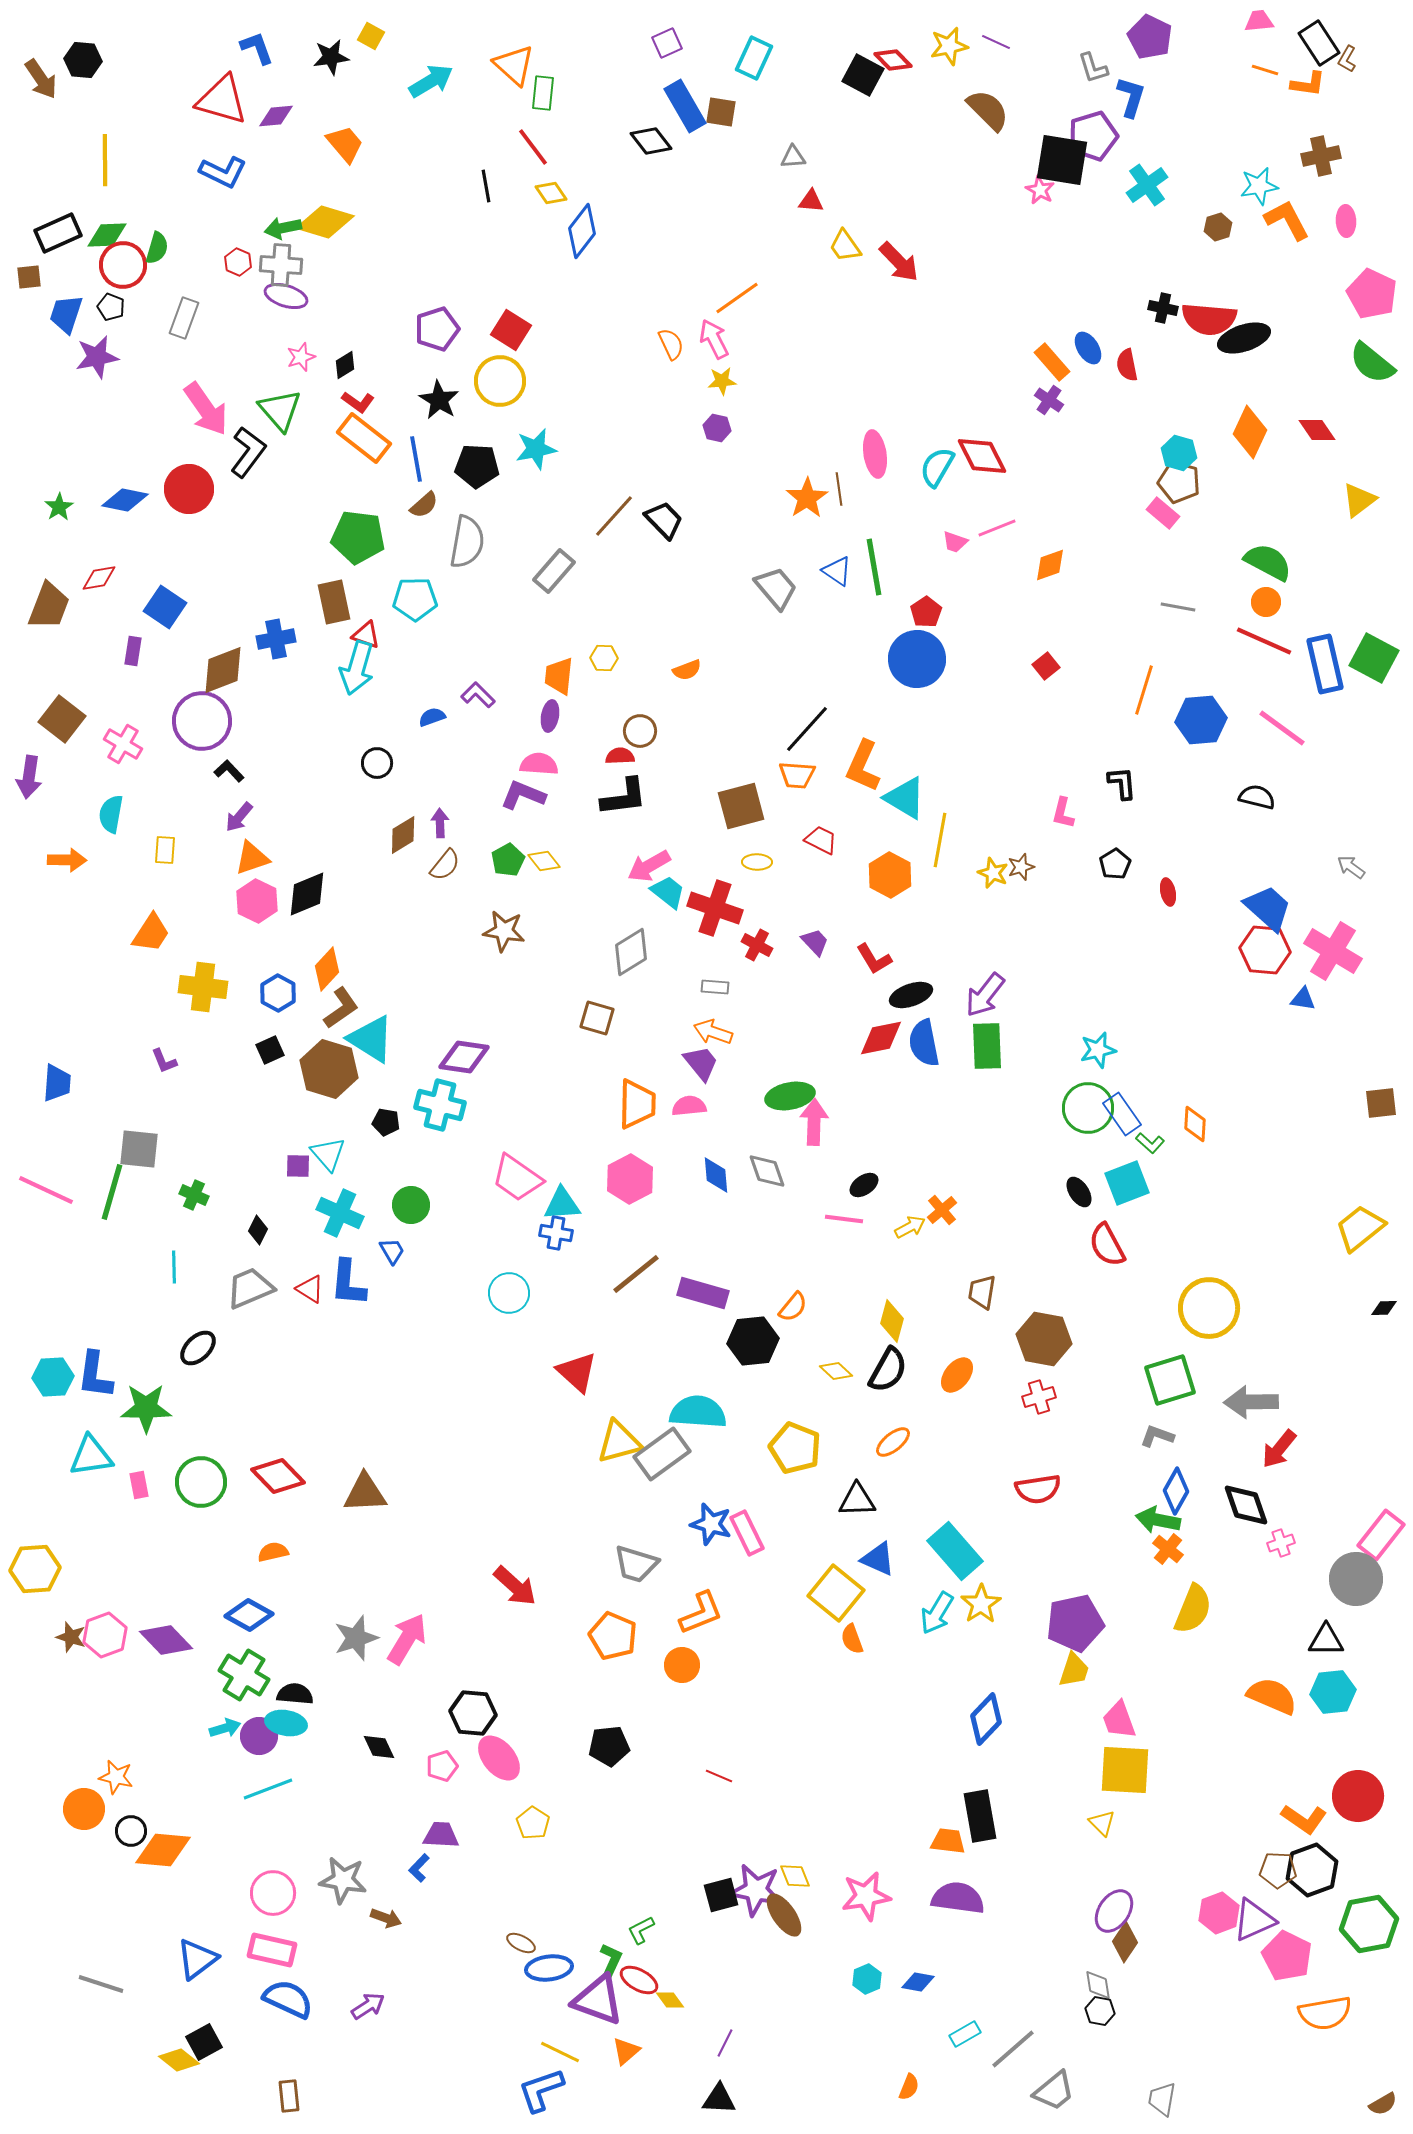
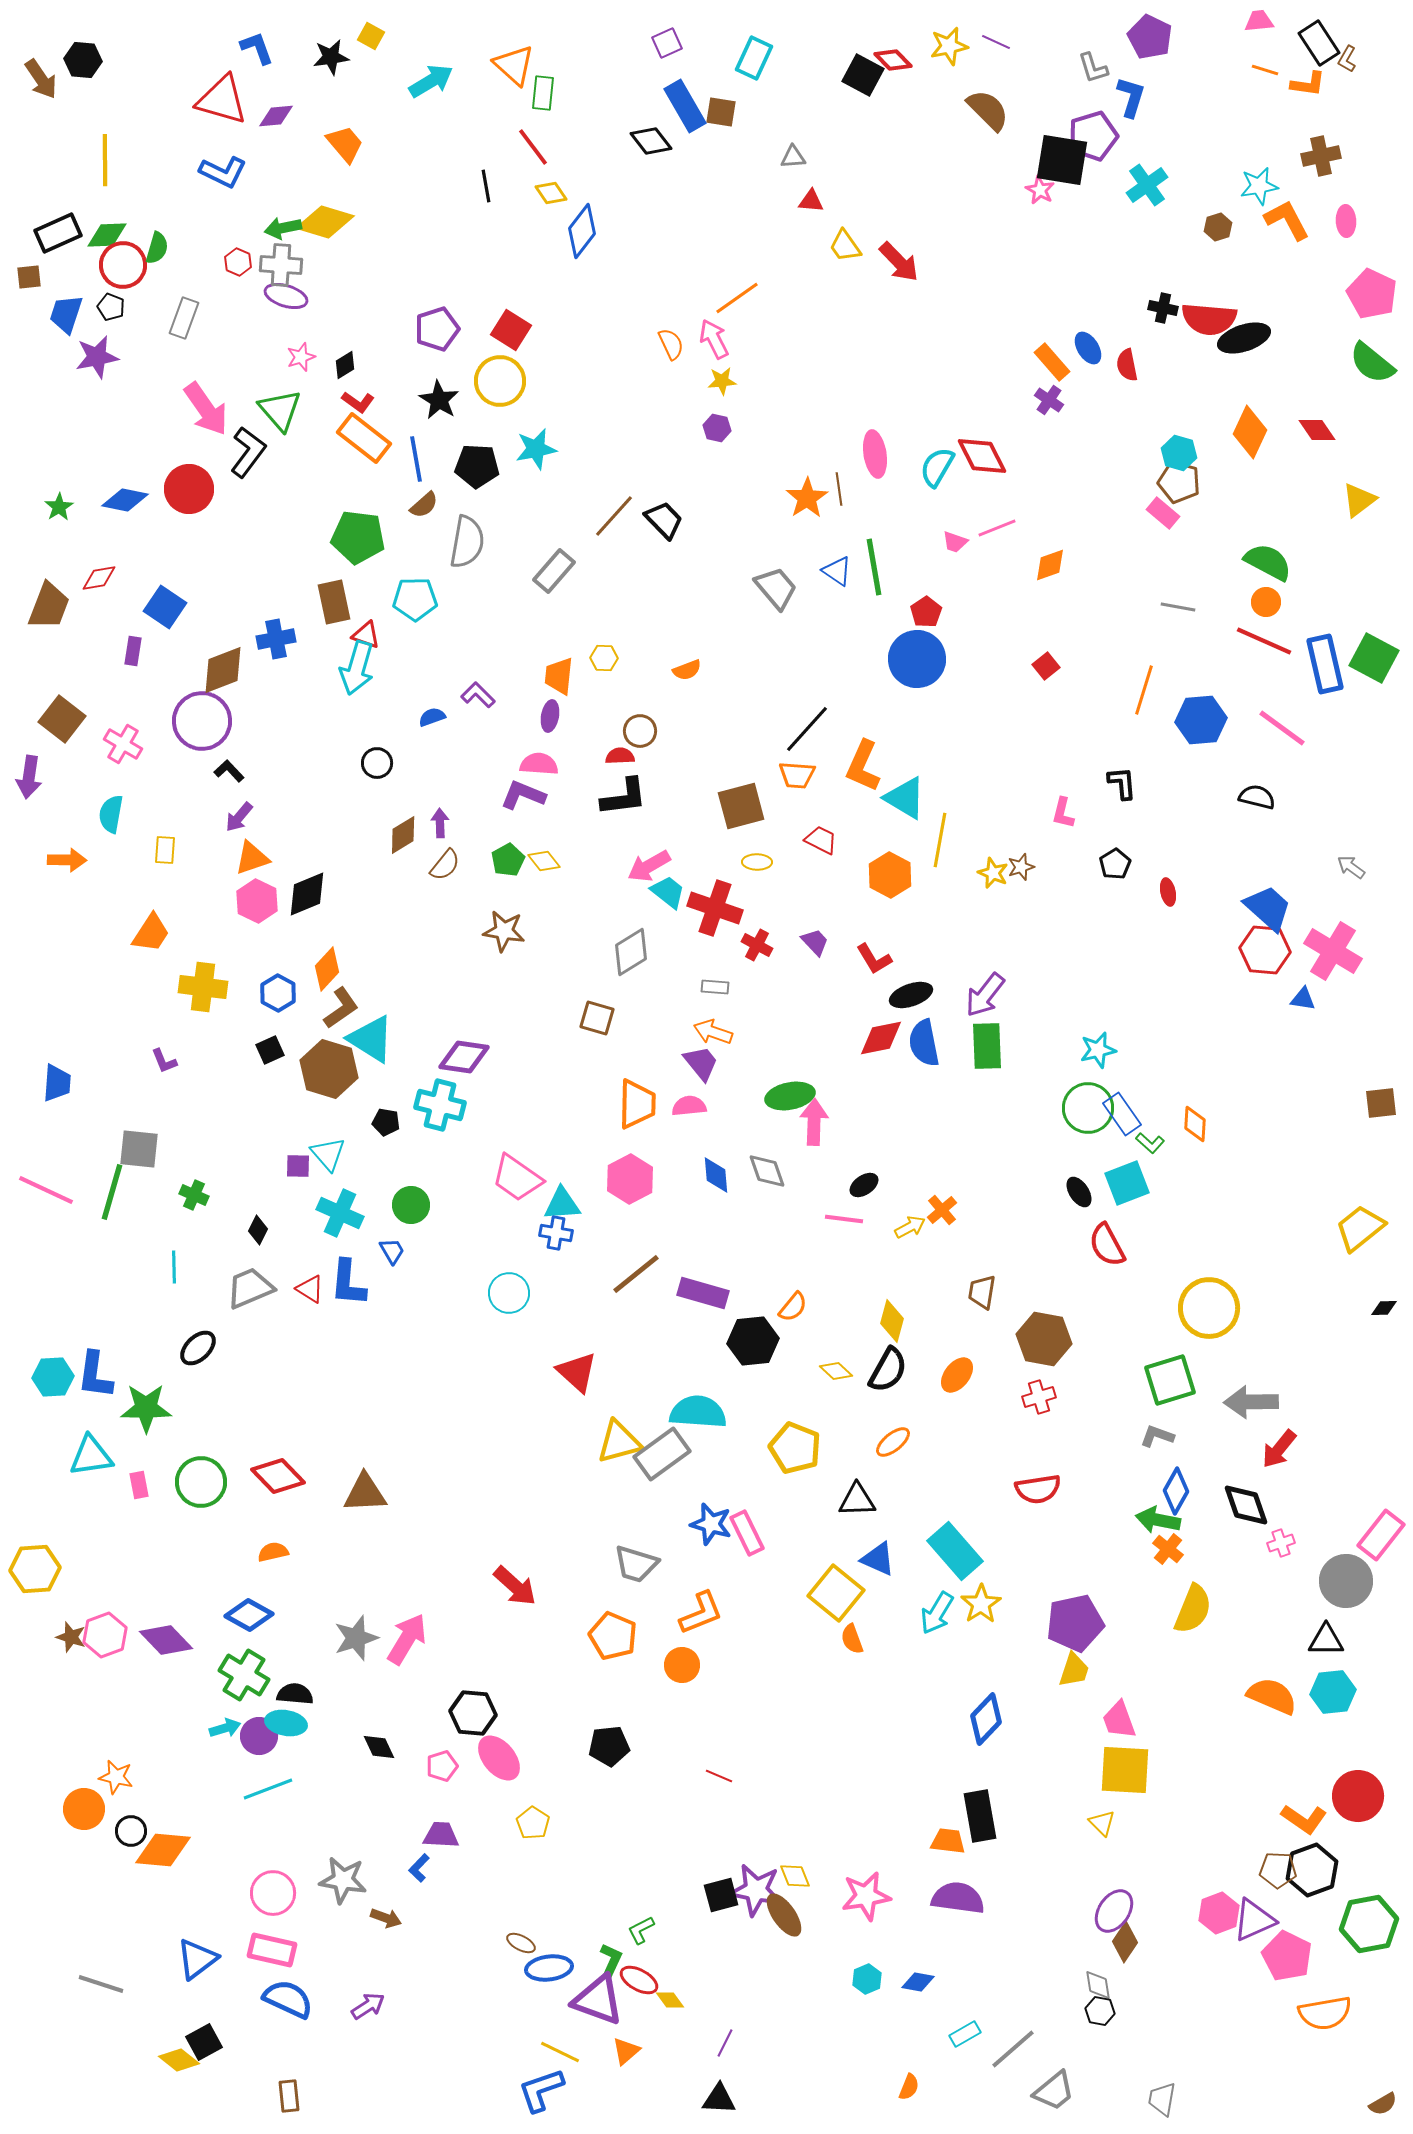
gray circle at (1356, 1579): moved 10 px left, 2 px down
